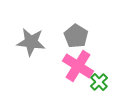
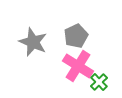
gray pentagon: rotated 15 degrees clockwise
gray star: moved 2 px right; rotated 16 degrees clockwise
